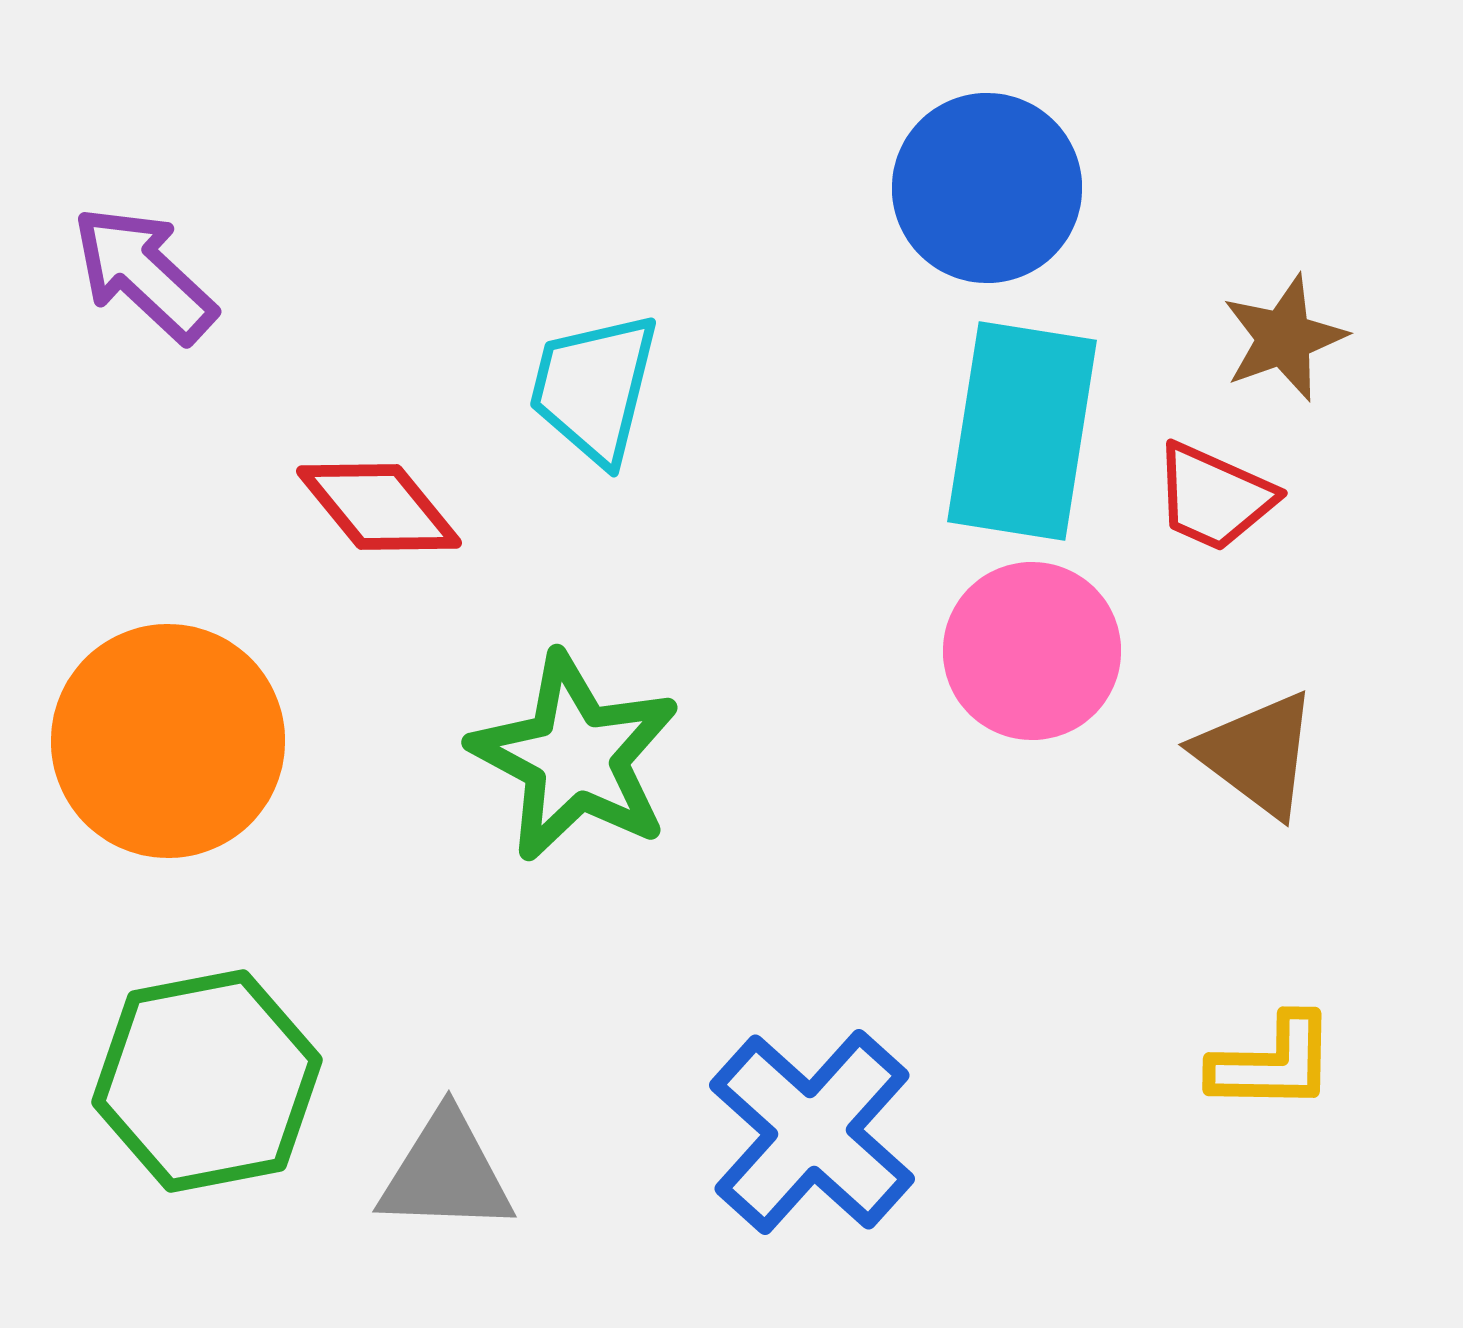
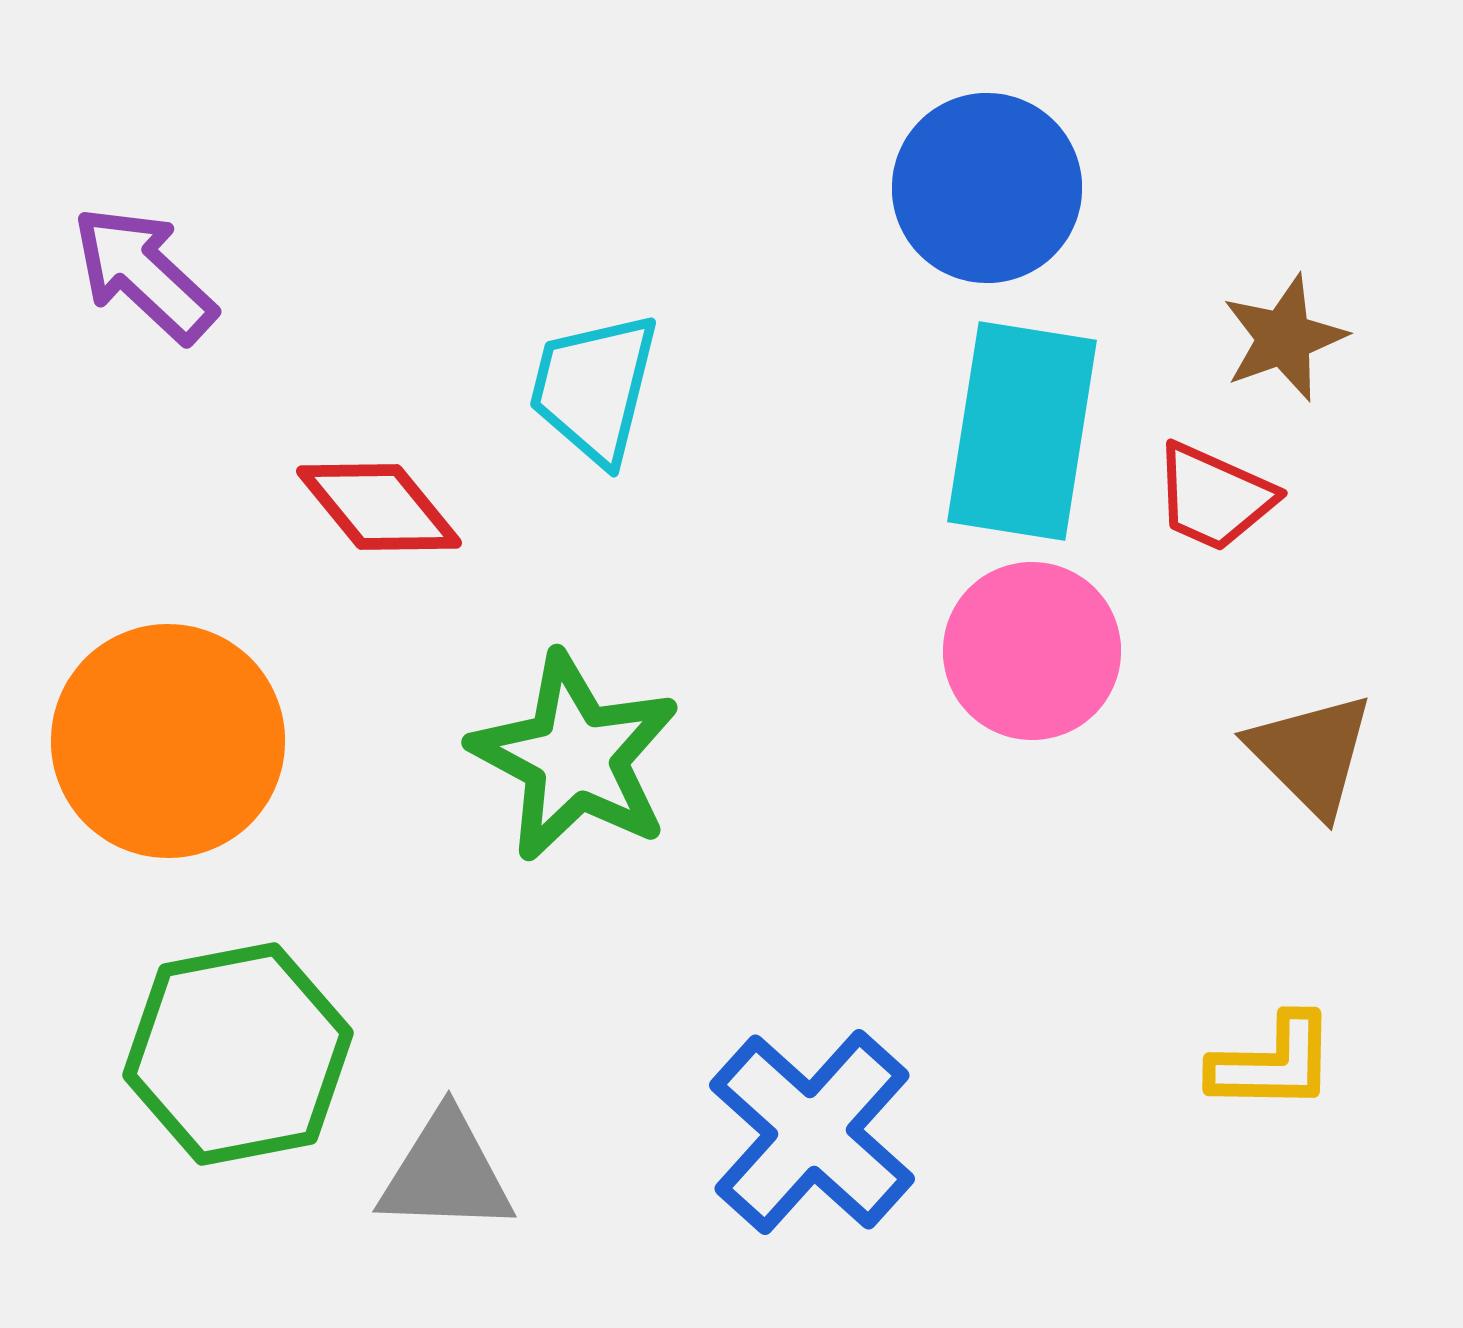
brown triangle: moved 54 px right; rotated 8 degrees clockwise
green hexagon: moved 31 px right, 27 px up
